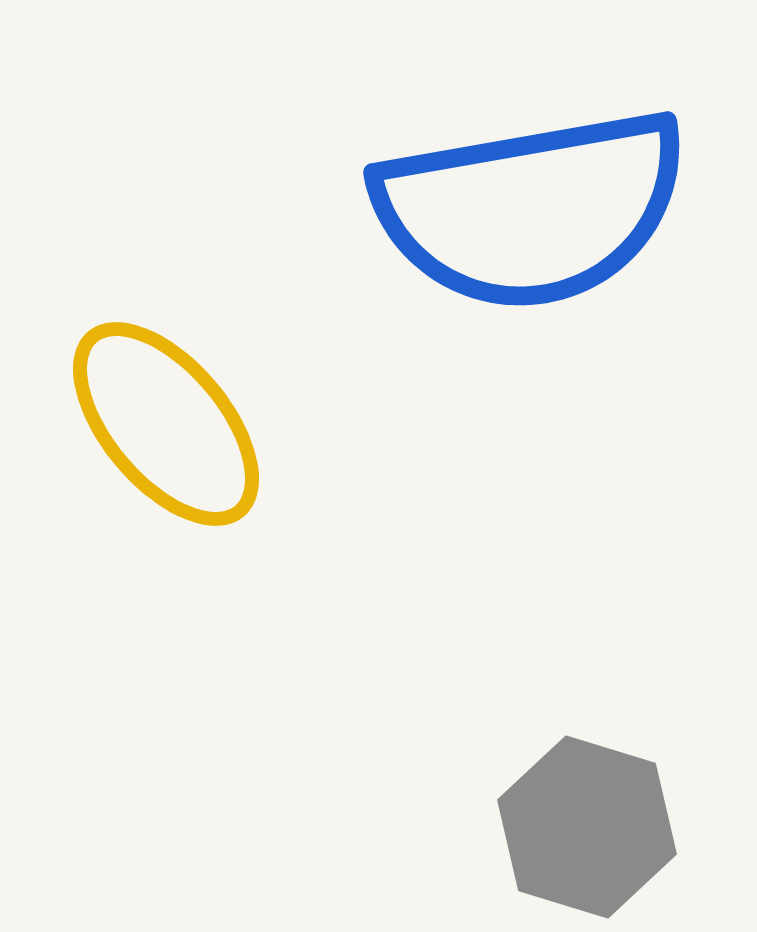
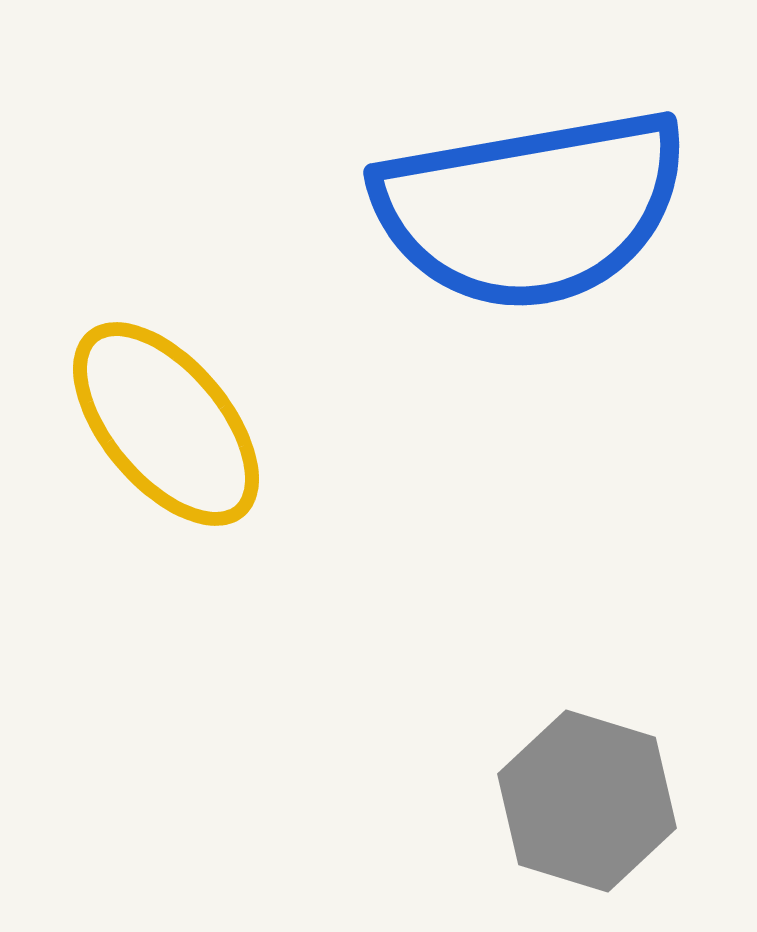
gray hexagon: moved 26 px up
